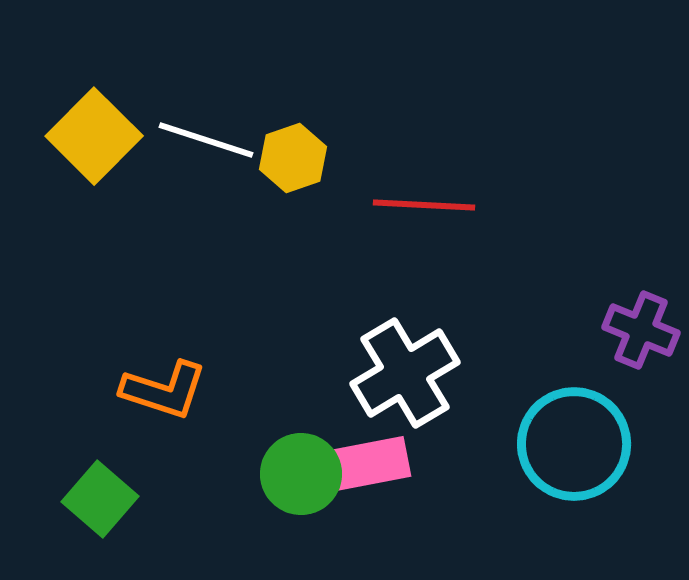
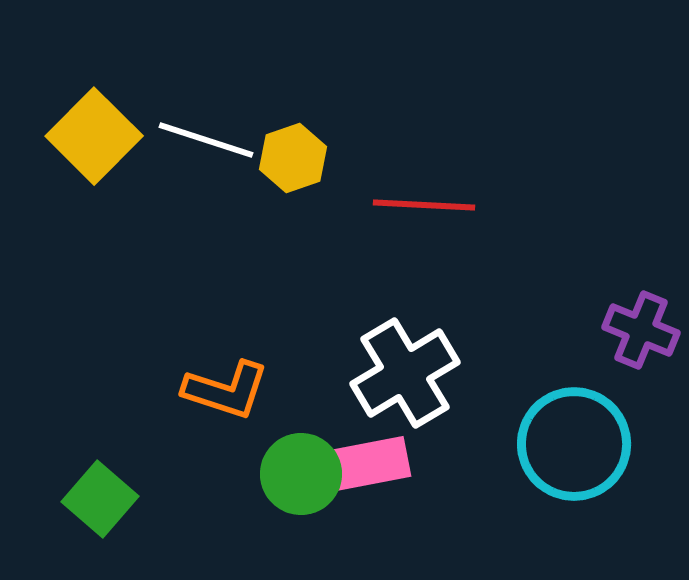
orange L-shape: moved 62 px right
